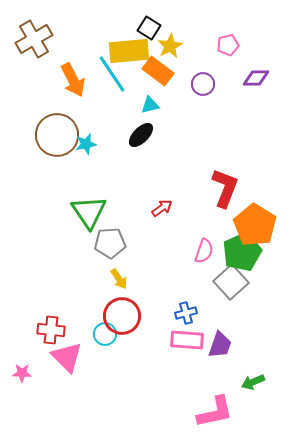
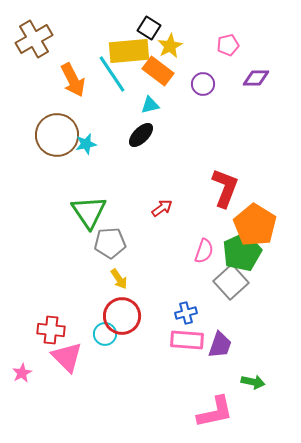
pink star: rotated 30 degrees counterclockwise
green arrow: rotated 145 degrees counterclockwise
